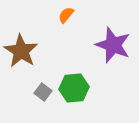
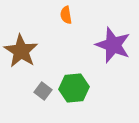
orange semicircle: rotated 48 degrees counterclockwise
gray square: moved 1 px up
